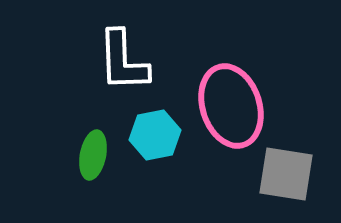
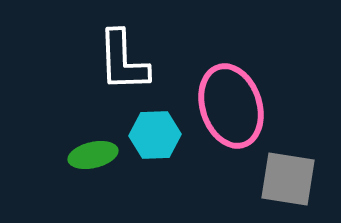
cyan hexagon: rotated 9 degrees clockwise
green ellipse: rotated 66 degrees clockwise
gray square: moved 2 px right, 5 px down
